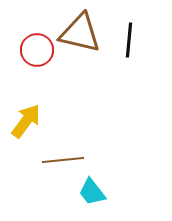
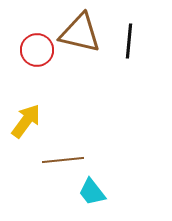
black line: moved 1 px down
